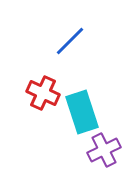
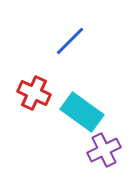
red cross: moved 9 px left
cyan rectangle: rotated 36 degrees counterclockwise
